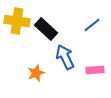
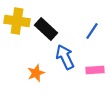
blue line: moved 6 px down; rotated 18 degrees counterclockwise
